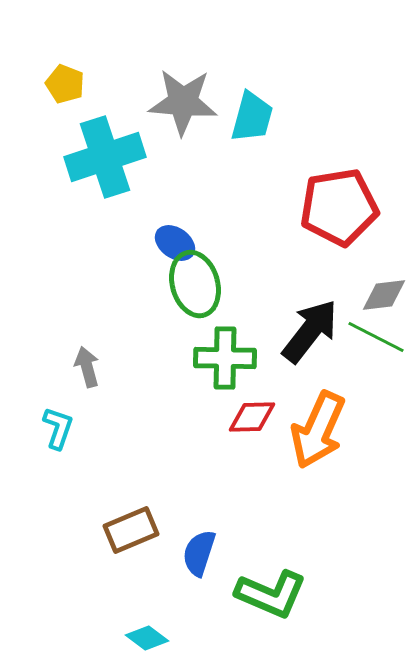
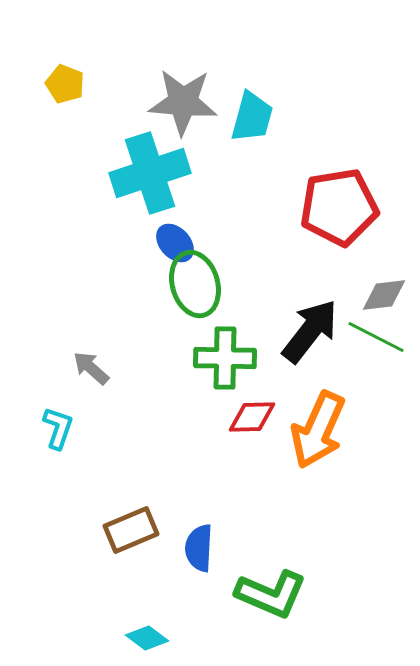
cyan cross: moved 45 px right, 16 px down
blue ellipse: rotated 12 degrees clockwise
gray arrow: moved 4 px right, 1 px down; rotated 33 degrees counterclockwise
blue semicircle: moved 5 px up; rotated 15 degrees counterclockwise
